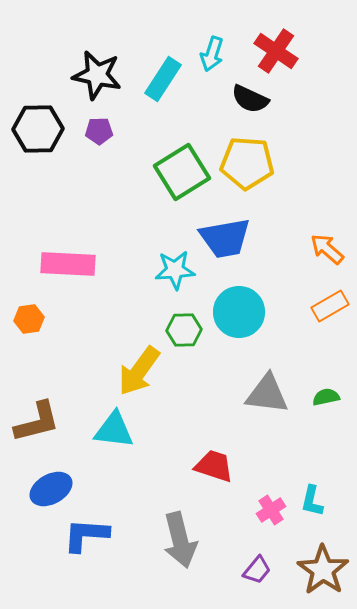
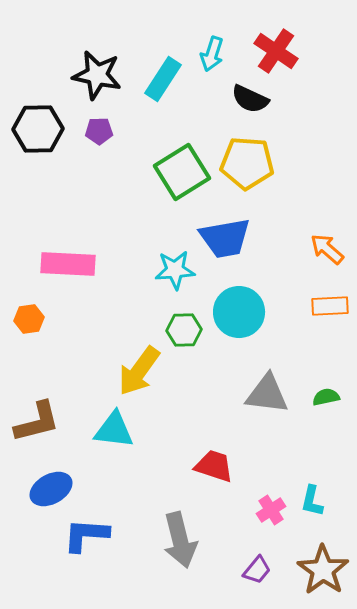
orange rectangle: rotated 27 degrees clockwise
